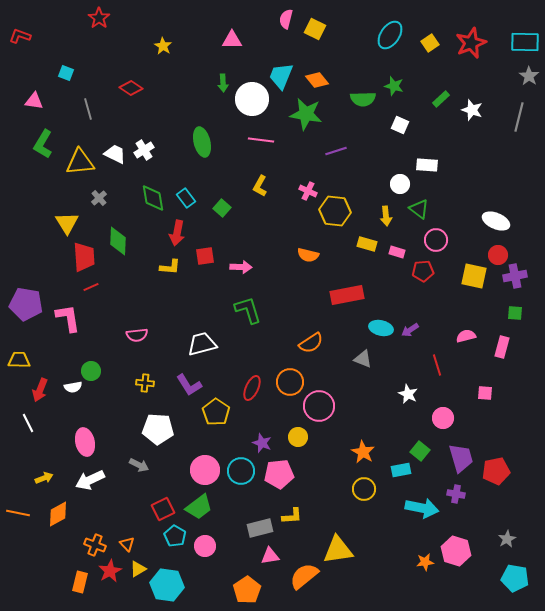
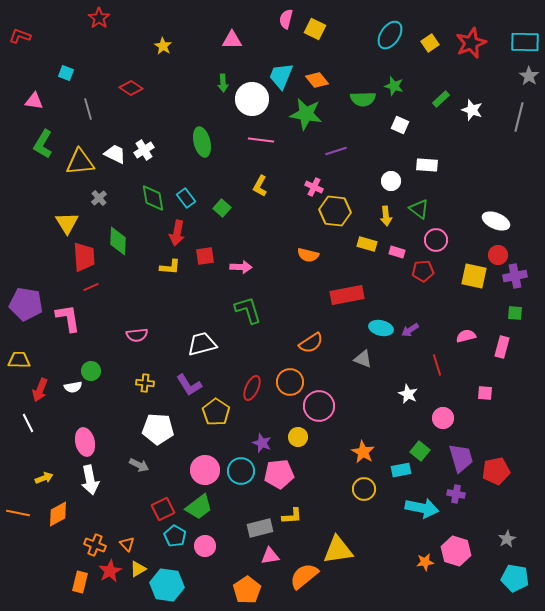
white circle at (400, 184): moved 9 px left, 3 px up
pink cross at (308, 191): moved 6 px right, 4 px up
white arrow at (90, 480): rotated 76 degrees counterclockwise
